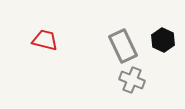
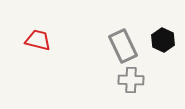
red trapezoid: moved 7 px left
gray cross: moved 1 px left; rotated 20 degrees counterclockwise
